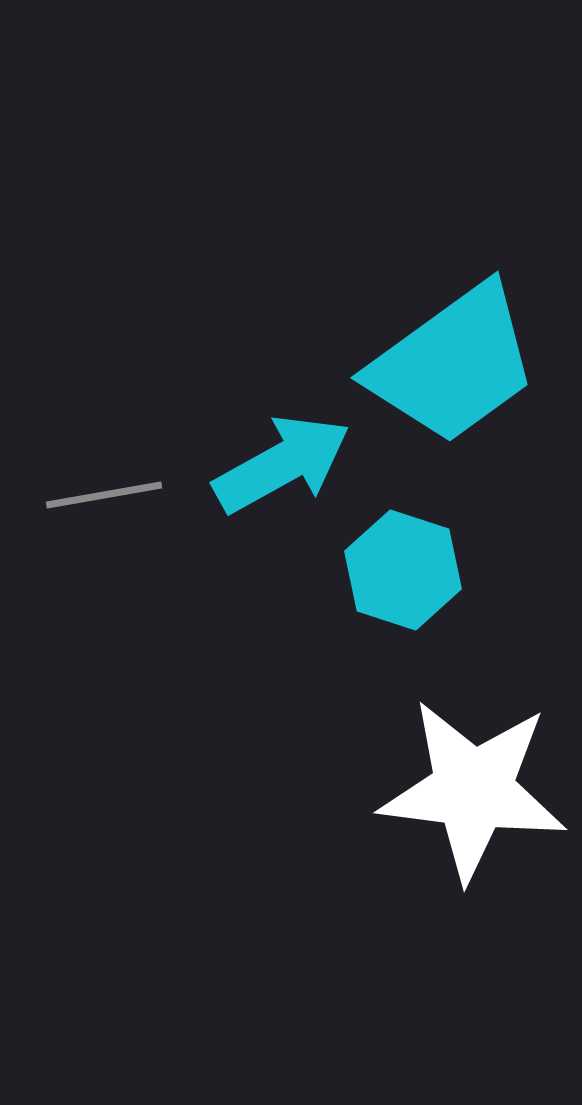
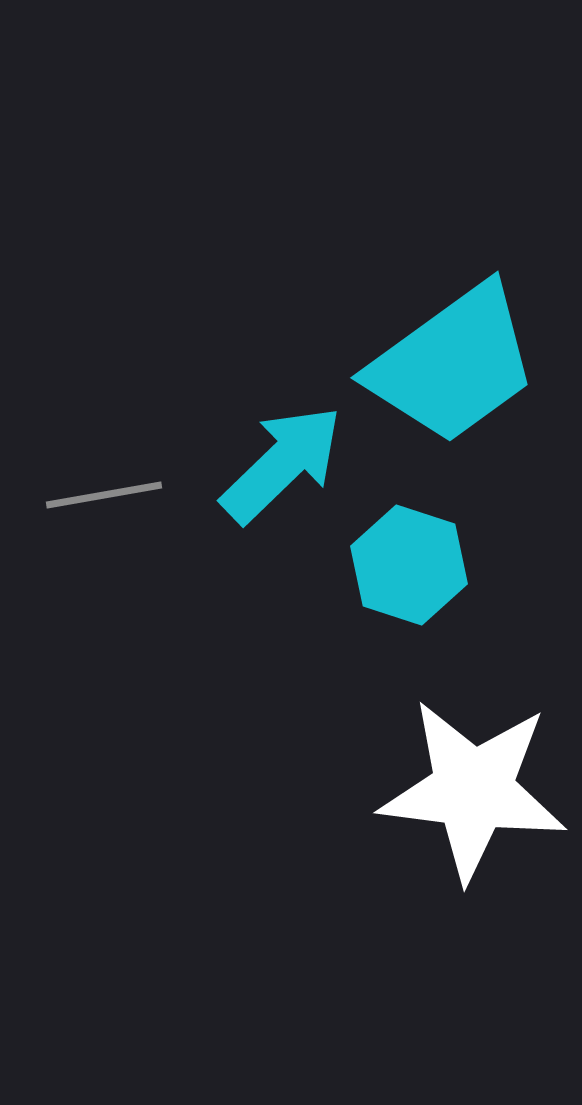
cyan arrow: rotated 15 degrees counterclockwise
cyan hexagon: moved 6 px right, 5 px up
